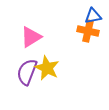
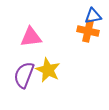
pink triangle: rotated 25 degrees clockwise
yellow star: moved 1 px right, 2 px down
purple semicircle: moved 3 px left, 3 px down
